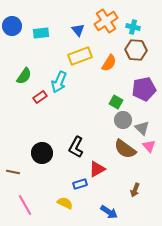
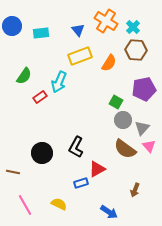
orange cross: rotated 25 degrees counterclockwise
cyan cross: rotated 32 degrees clockwise
gray triangle: rotated 28 degrees clockwise
blue rectangle: moved 1 px right, 1 px up
yellow semicircle: moved 6 px left, 1 px down
